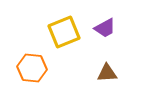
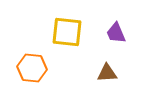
purple trapezoid: moved 11 px right, 5 px down; rotated 95 degrees clockwise
yellow square: moved 3 px right; rotated 28 degrees clockwise
